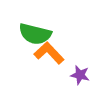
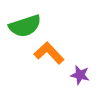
green semicircle: moved 10 px left, 8 px up; rotated 32 degrees counterclockwise
